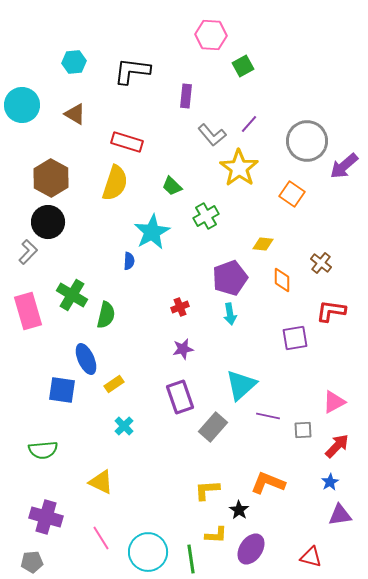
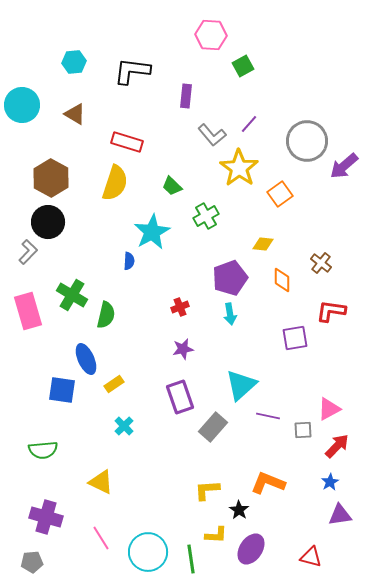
orange square at (292, 194): moved 12 px left; rotated 20 degrees clockwise
pink triangle at (334, 402): moved 5 px left, 7 px down
